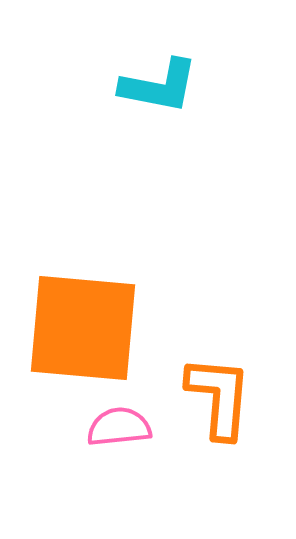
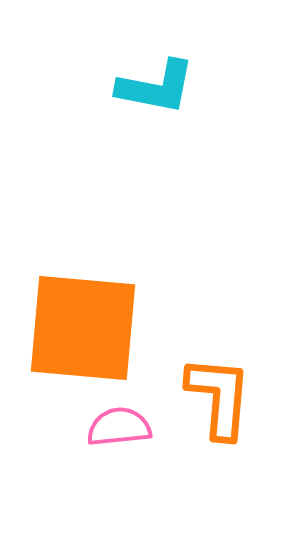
cyan L-shape: moved 3 px left, 1 px down
